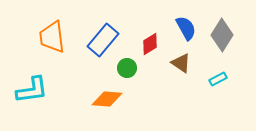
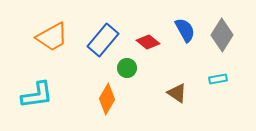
blue semicircle: moved 1 px left, 2 px down
orange trapezoid: rotated 112 degrees counterclockwise
red diamond: moved 2 px left, 2 px up; rotated 70 degrees clockwise
brown triangle: moved 4 px left, 30 px down
cyan rectangle: rotated 18 degrees clockwise
cyan L-shape: moved 5 px right, 5 px down
orange diamond: rotated 64 degrees counterclockwise
